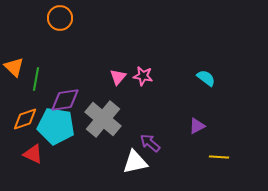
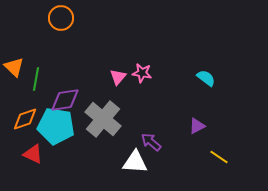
orange circle: moved 1 px right
pink star: moved 1 px left, 3 px up
purple arrow: moved 1 px right, 1 px up
yellow line: rotated 30 degrees clockwise
white triangle: rotated 16 degrees clockwise
